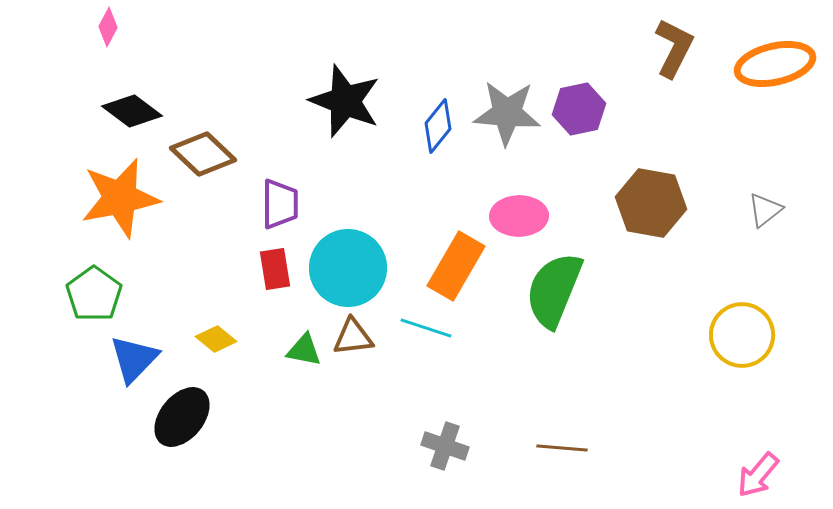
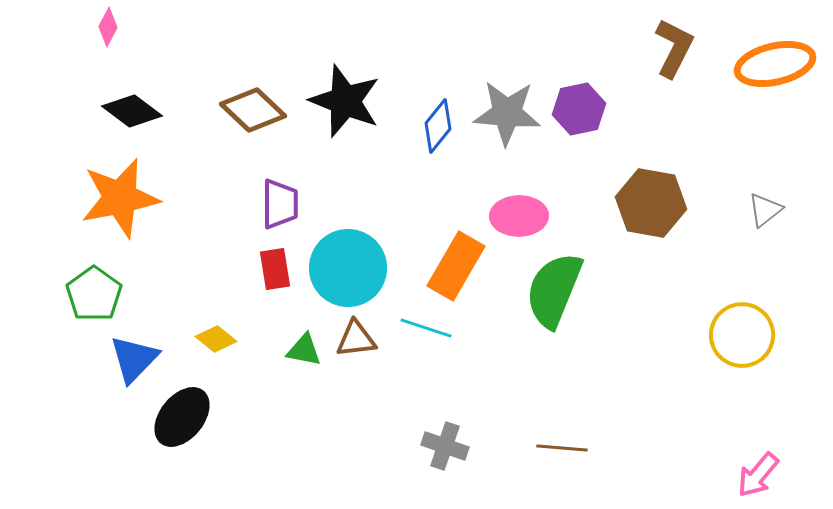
brown diamond: moved 50 px right, 44 px up
brown triangle: moved 3 px right, 2 px down
